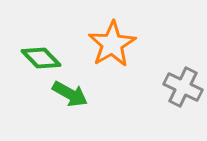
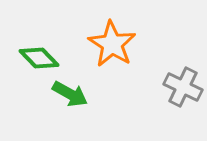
orange star: rotated 9 degrees counterclockwise
green diamond: moved 2 px left
